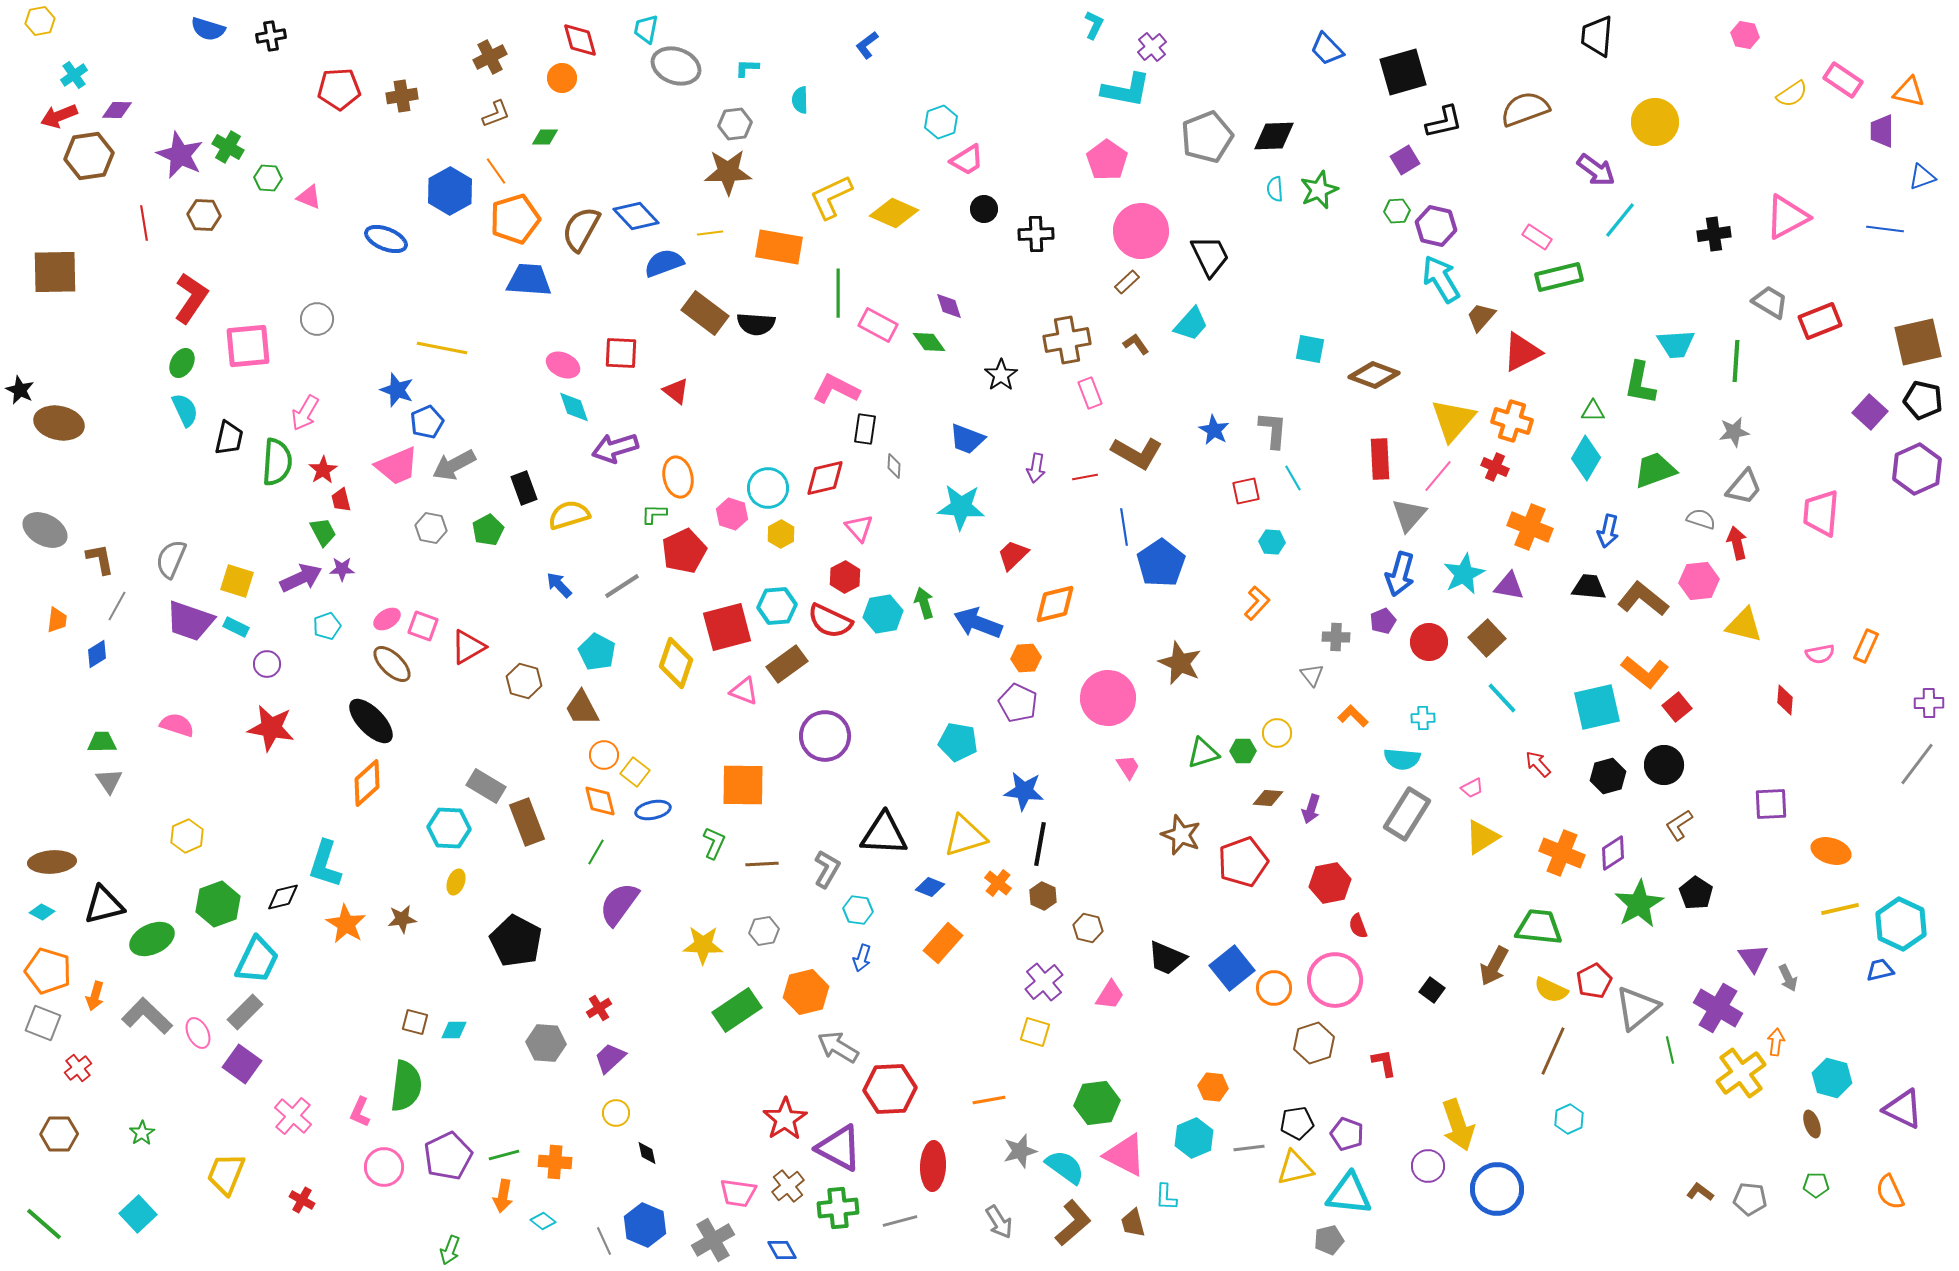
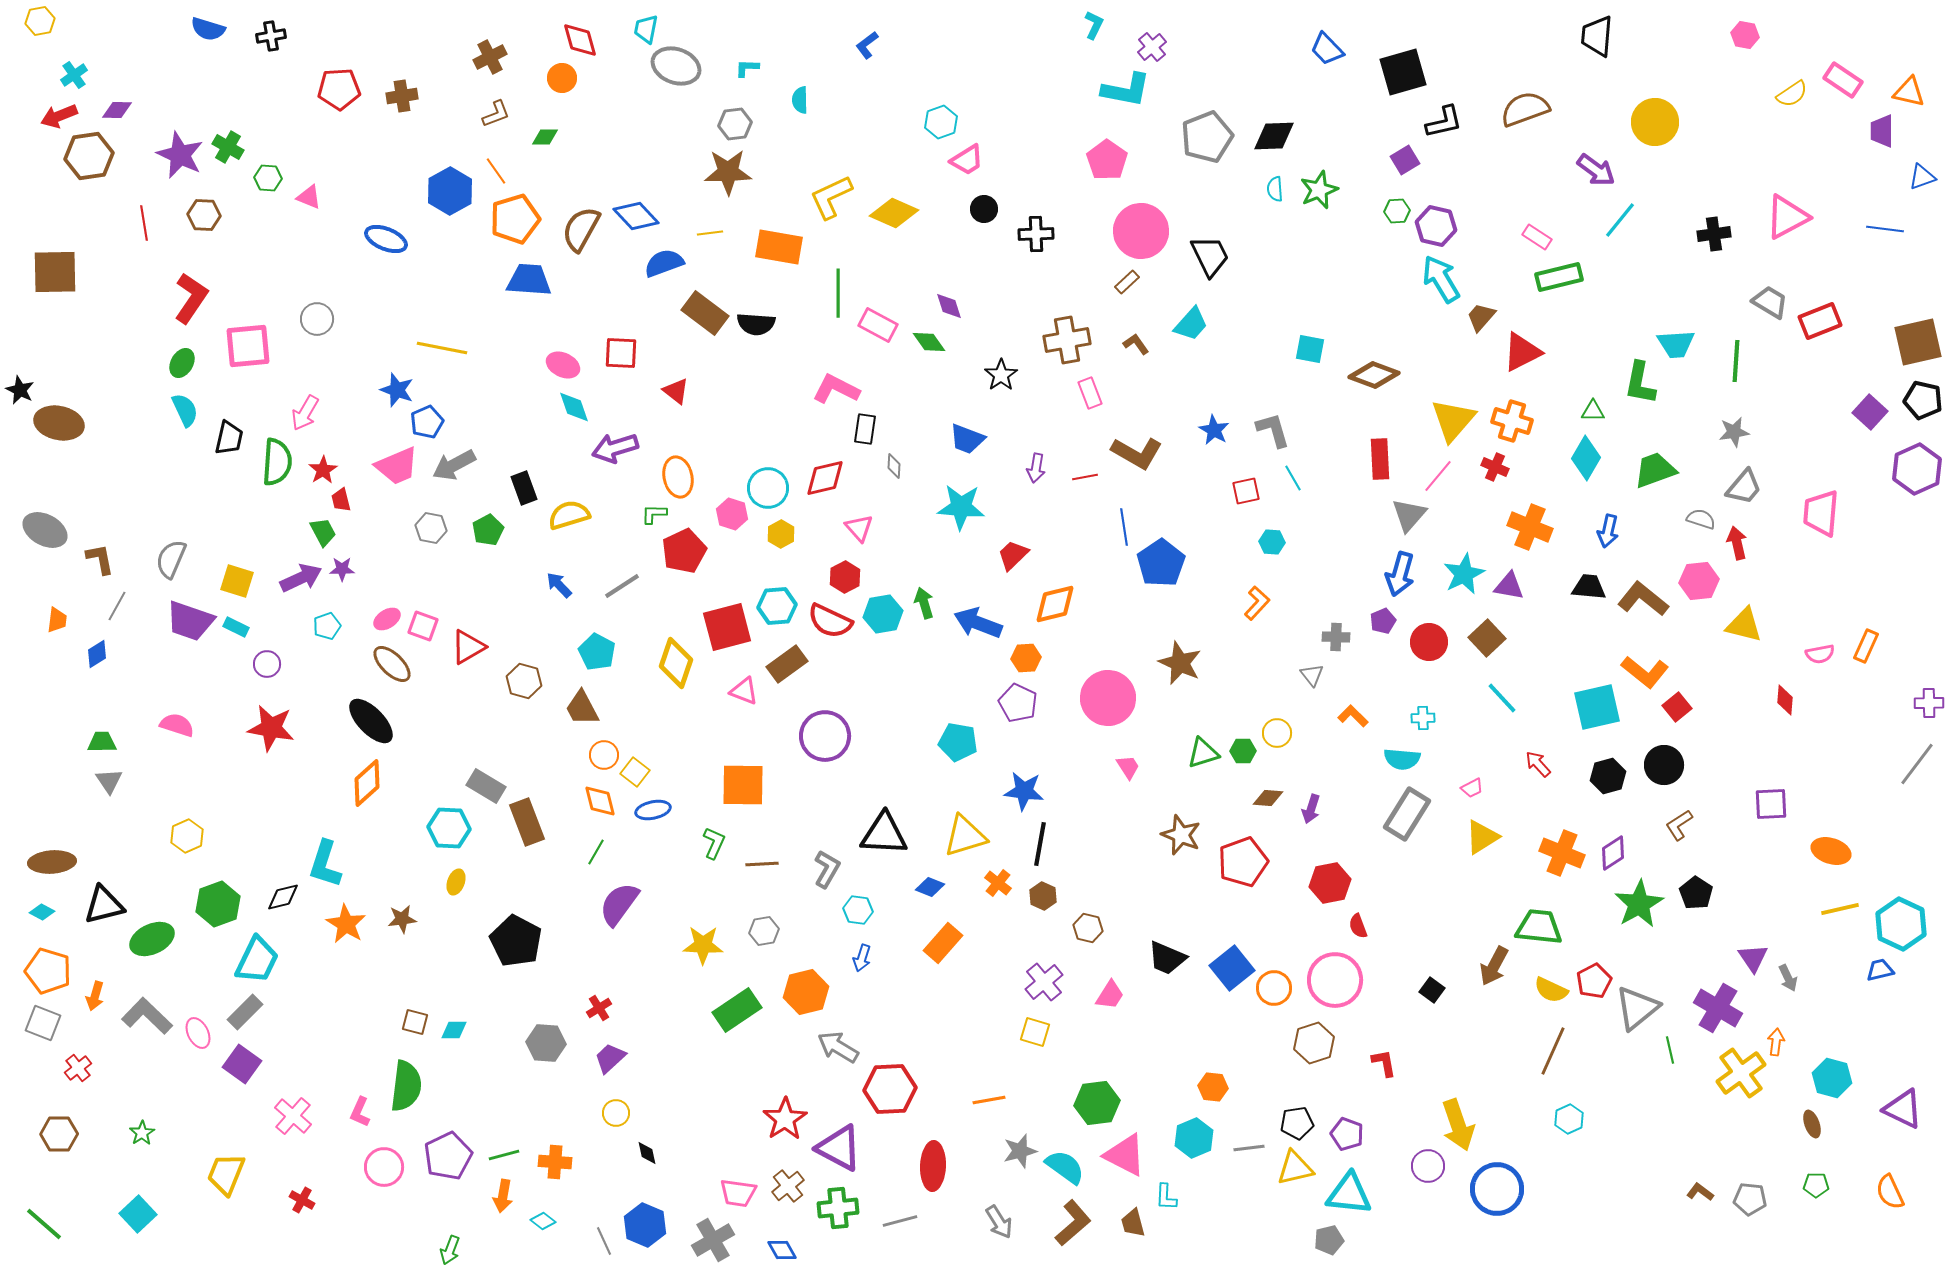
gray L-shape at (1273, 430): rotated 21 degrees counterclockwise
